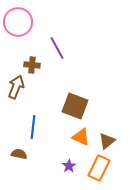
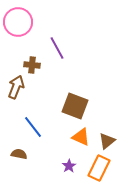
blue line: rotated 45 degrees counterclockwise
